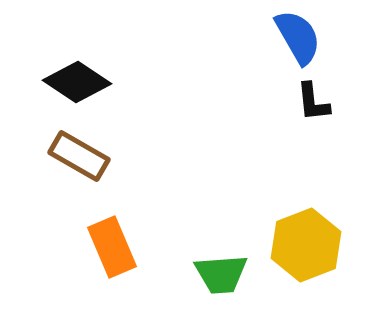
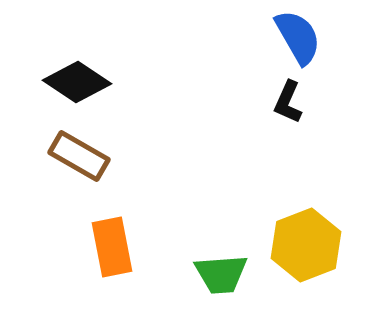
black L-shape: moved 25 px left; rotated 30 degrees clockwise
orange rectangle: rotated 12 degrees clockwise
